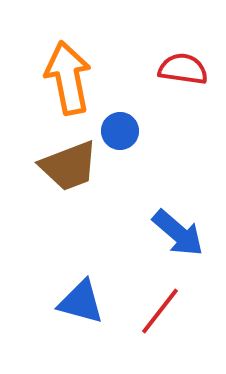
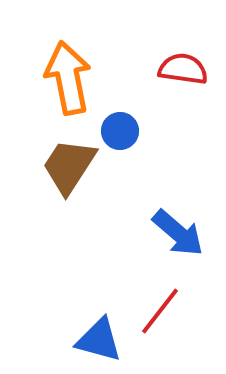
brown trapezoid: rotated 144 degrees clockwise
blue triangle: moved 18 px right, 38 px down
